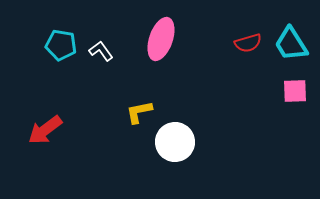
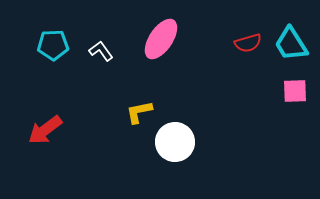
pink ellipse: rotated 15 degrees clockwise
cyan pentagon: moved 8 px left; rotated 12 degrees counterclockwise
